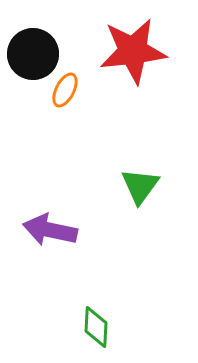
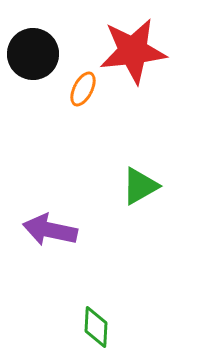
orange ellipse: moved 18 px right, 1 px up
green triangle: rotated 24 degrees clockwise
